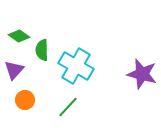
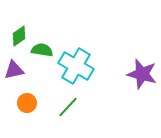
green diamond: rotated 70 degrees counterclockwise
green semicircle: rotated 100 degrees clockwise
purple triangle: rotated 35 degrees clockwise
orange circle: moved 2 px right, 3 px down
